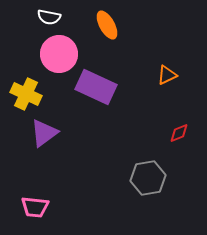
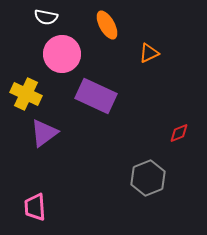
white semicircle: moved 3 px left
pink circle: moved 3 px right
orange triangle: moved 18 px left, 22 px up
purple rectangle: moved 9 px down
gray hexagon: rotated 12 degrees counterclockwise
pink trapezoid: rotated 80 degrees clockwise
